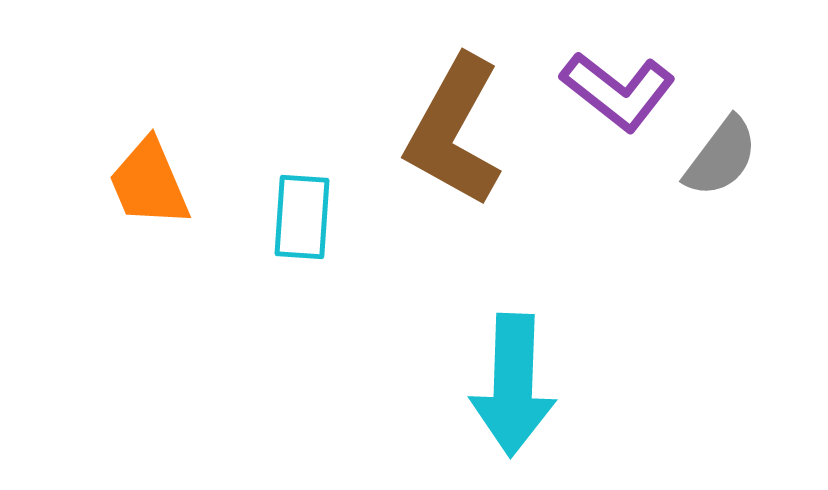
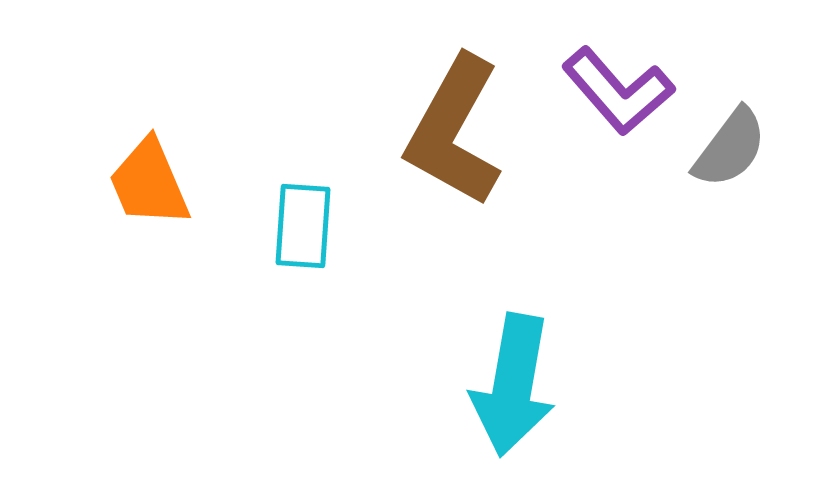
purple L-shape: rotated 11 degrees clockwise
gray semicircle: moved 9 px right, 9 px up
cyan rectangle: moved 1 px right, 9 px down
cyan arrow: rotated 8 degrees clockwise
